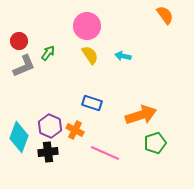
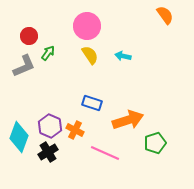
red circle: moved 10 px right, 5 px up
orange arrow: moved 13 px left, 5 px down
black cross: rotated 24 degrees counterclockwise
